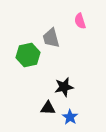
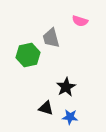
pink semicircle: rotated 56 degrees counterclockwise
black star: moved 2 px right; rotated 18 degrees counterclockwise
black triangle: moved 2 px left; rotated 14 degrees clockwise
blue star: rotated 28 degrees counterclockwise
